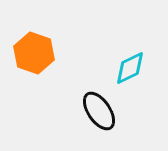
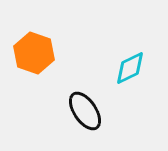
black ellipse: moved 14 px left
